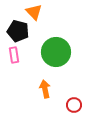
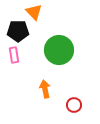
black pentagon: rotated 15 degrees counterclockwise
green circle: moved 3 px right, 2 px up
